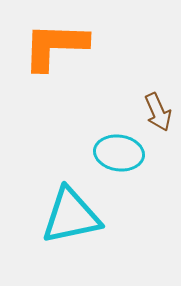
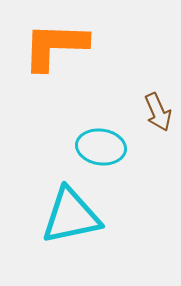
cyan ellipse: moved 18 px left, 6 px up
